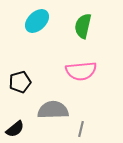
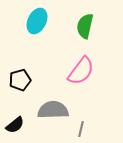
cyan ellipse: rotated 20 degrees counterclockwise
green semicircle: moved 2 px right
pink semicircle: rotated 48 degrees counterclockwise
black pentagon: moved 2 px up
black semicircle: moved 4 px up
